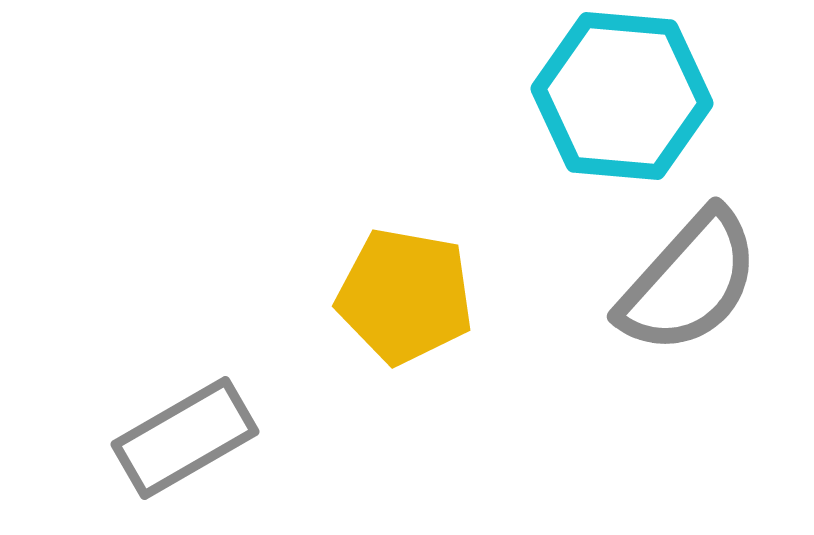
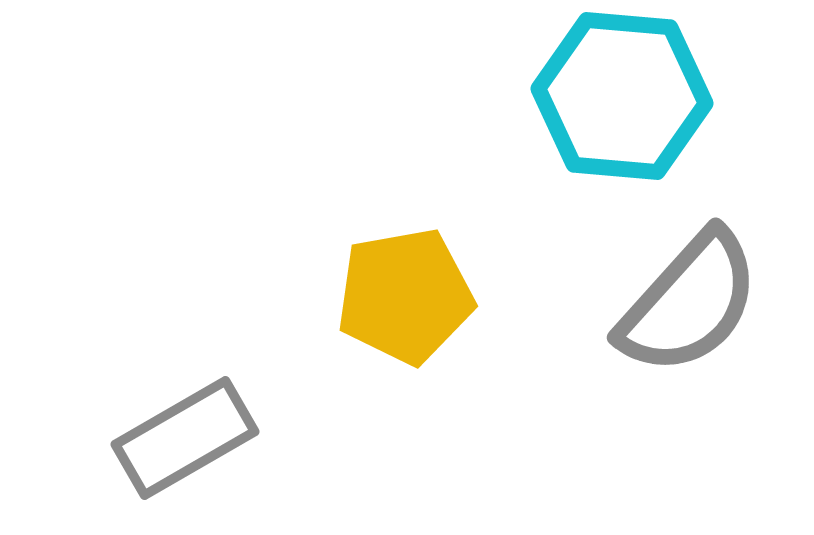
gray semicircle: moved 21 px down
yellow pentagon: rotated 20 degrees counterclockwise
